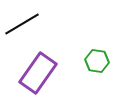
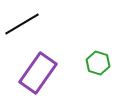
green hexagon: moved 1 px right, 2 px down; rotated 10 degrees clockwise
